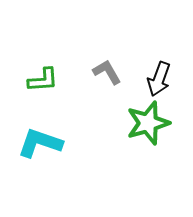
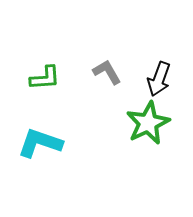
green L-shape: moved 2 px right, 2 px up
green star: rotated 9 degrees counterclockwise
